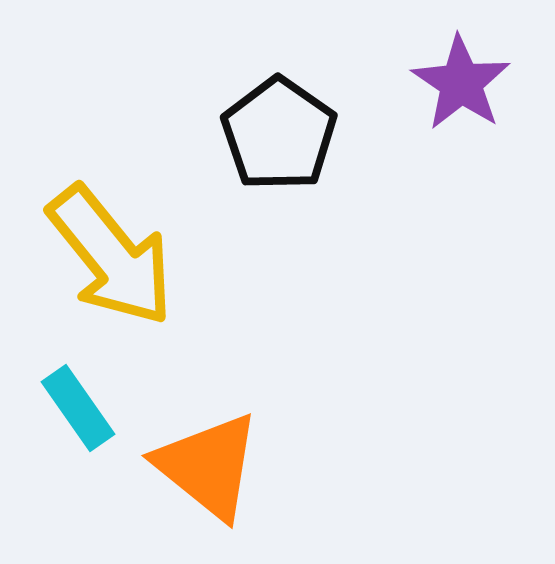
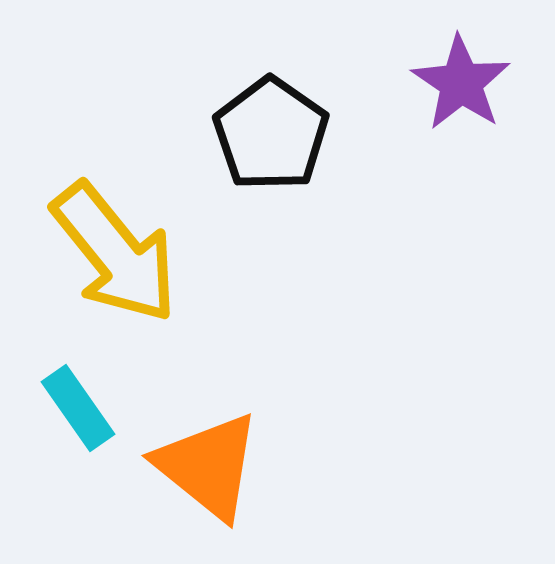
black pentagon: moved 8 px left
yellow arrow: moved 4 px right, 3 px up
